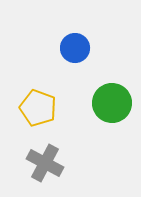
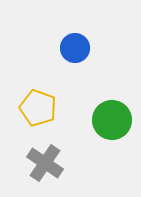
green circle: moved 17 px down
gray cross: rotated 6 degrees clockwise
